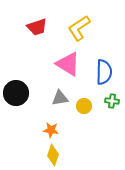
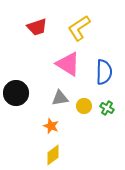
green cross: moved 5 px left, 7 px down; rotated 24 degrees clockwise
orange star: moved 4 px up; rotated 14 degrees clockwise
yellow diamond: rotated 35 degrees clockwise
